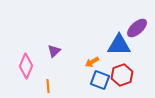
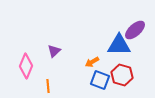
purple ellipse: moved 2 px left, 2 px down
red hexagon: rotated 25 degrees counterclockwise
